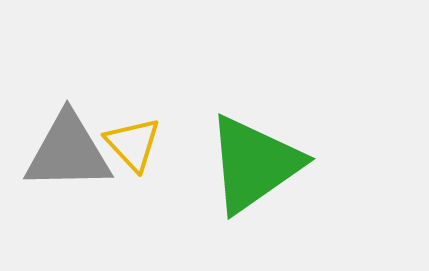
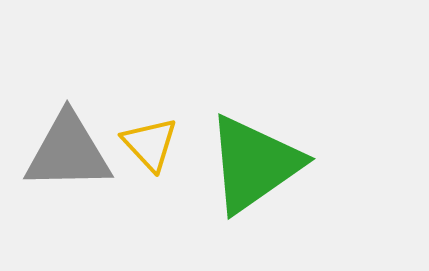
yellow triangle: moved 17 px right
